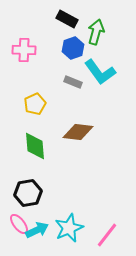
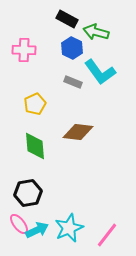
green arrow: rotated 90 degrees counterclockwise
blue hexagon: moved 1 px left; rotated 15 degrees counterclockwise
